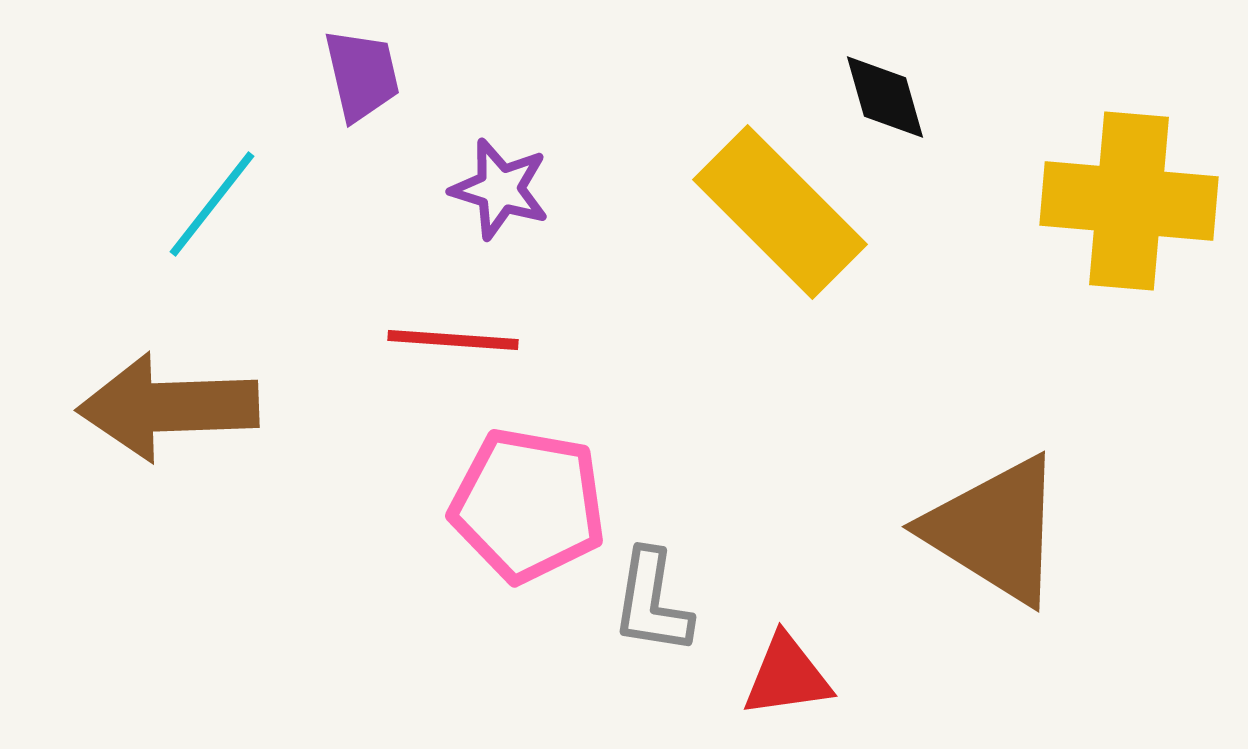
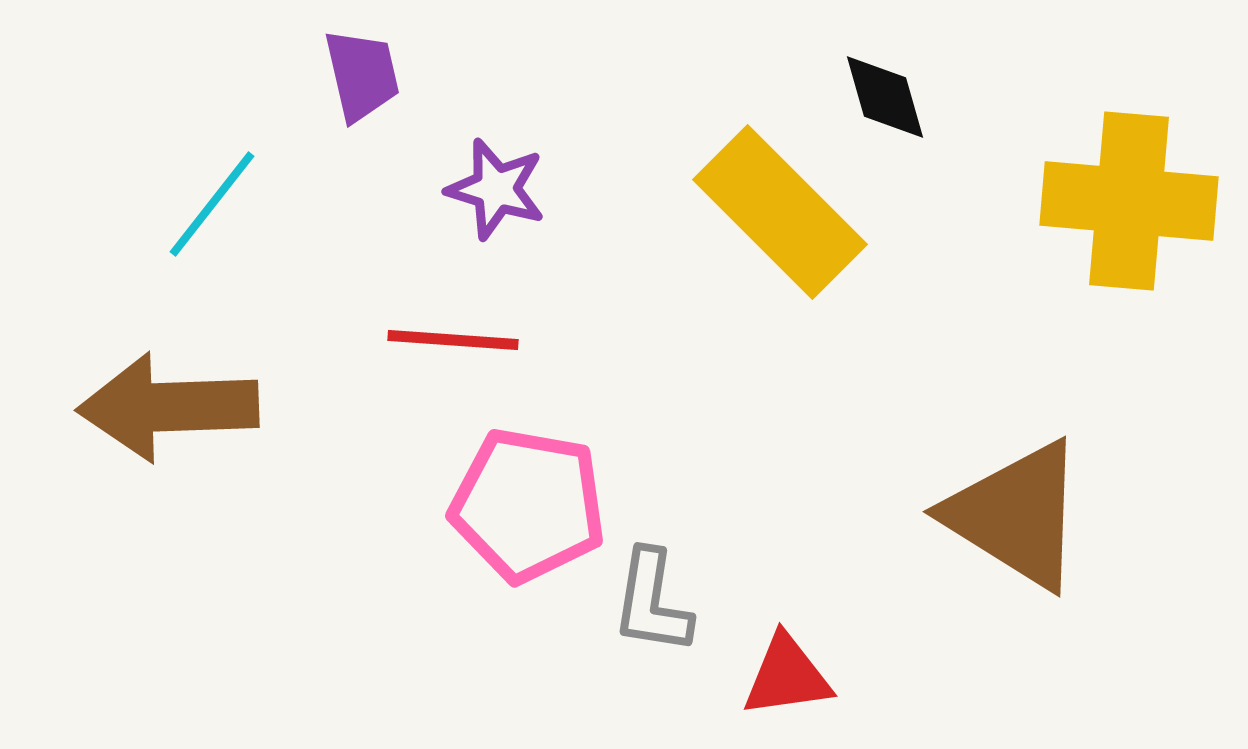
purple star: moved 4 px left
brown triangle: moved 21 px right, 15 px up
